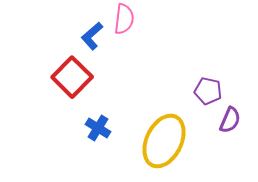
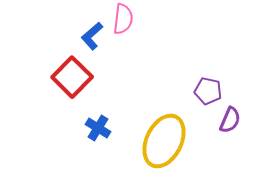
pink semicircle: moved 1 px left
